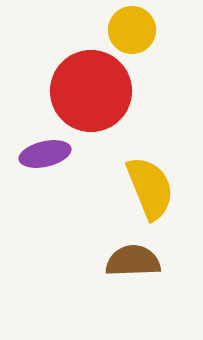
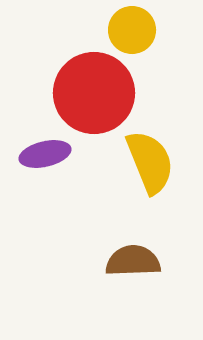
red circle: moved 3 px right, 2 px down
yellow semicircle: moved 26 px up
